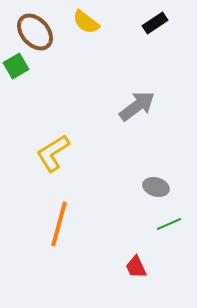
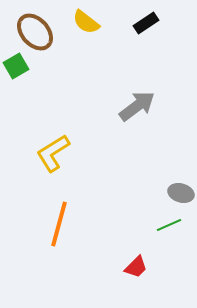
black rectangle: moved 9 px left
gray ellipse: moved 25 px right, 6 px down
green line: moved 1 px down
red trapezoid: rotated 110 degrees counterclockwise
